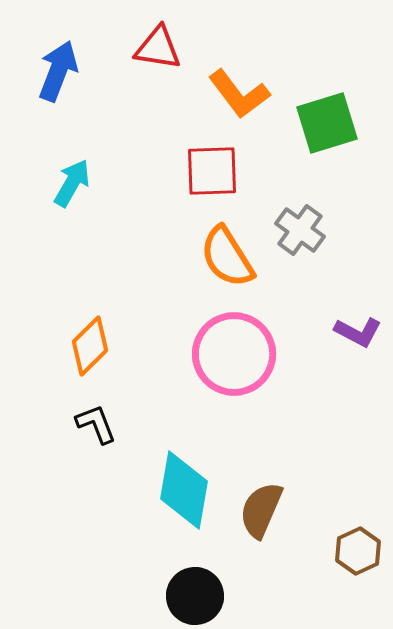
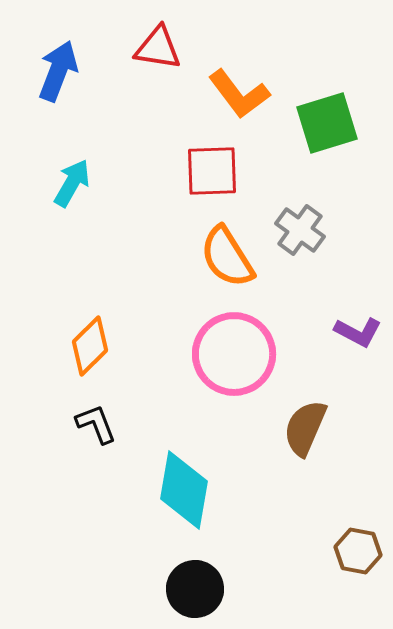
brown semicircle: moved 44 px right, 82 px up
brown hexagon: rotated 24 degrees counterclockwise
black circle: moved 7 px up
